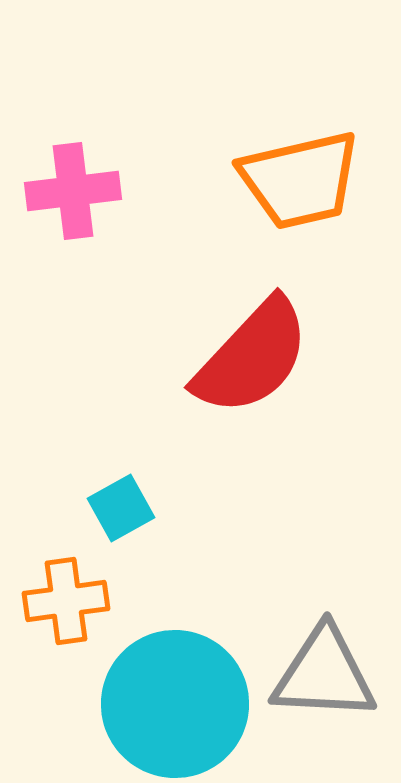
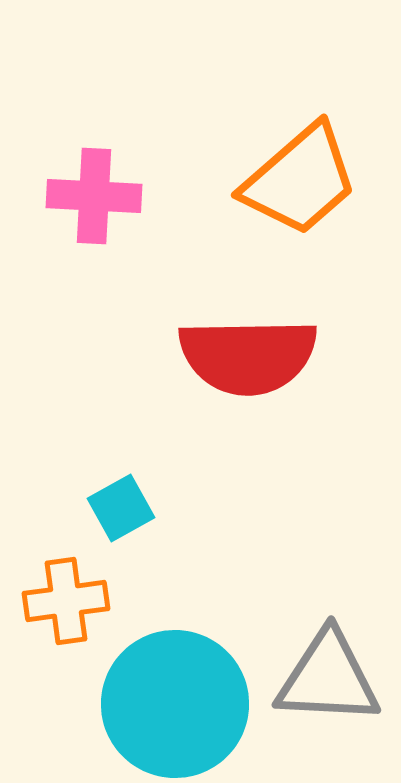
orange trapezoid: rotated 28 degrees counterclockwise
pink cross: moved 21 px right, 5 px down; rotated 10 degrees clockwise
red semicircle: moved 4 px left, 1 px up; rotated 46 degrees clockwise
gray triangle: moved 4 px right, 4 px down
